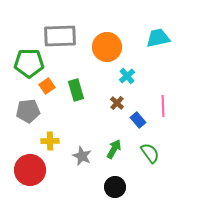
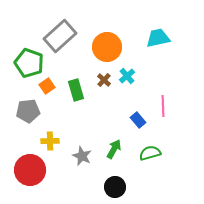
gray rectangle: rotated 40 degrees counterclockwise
green pentagon: rotated 20 degrees clockwise
brown cross: moved 13 px left, 23 px up
green semicircle: rotated 70 degrees counterclockwise
